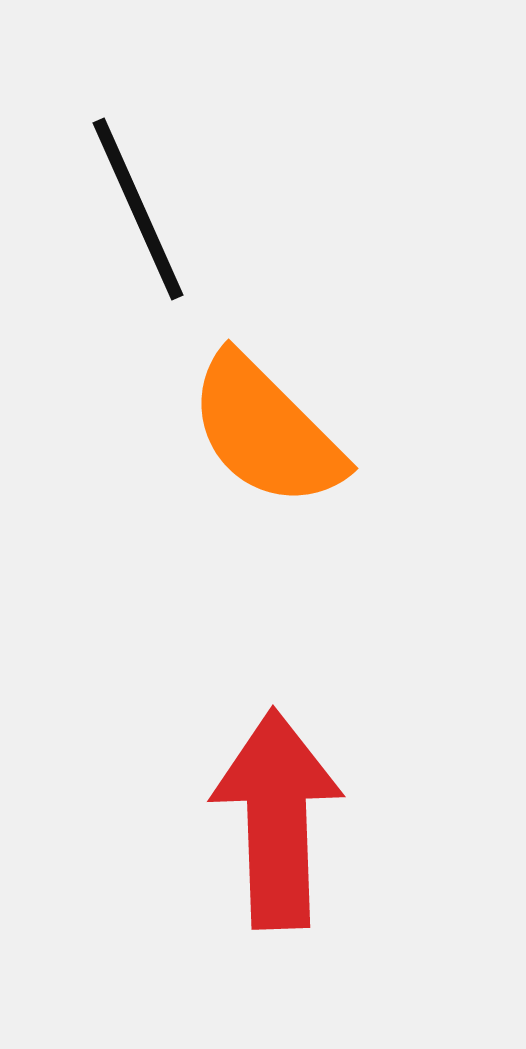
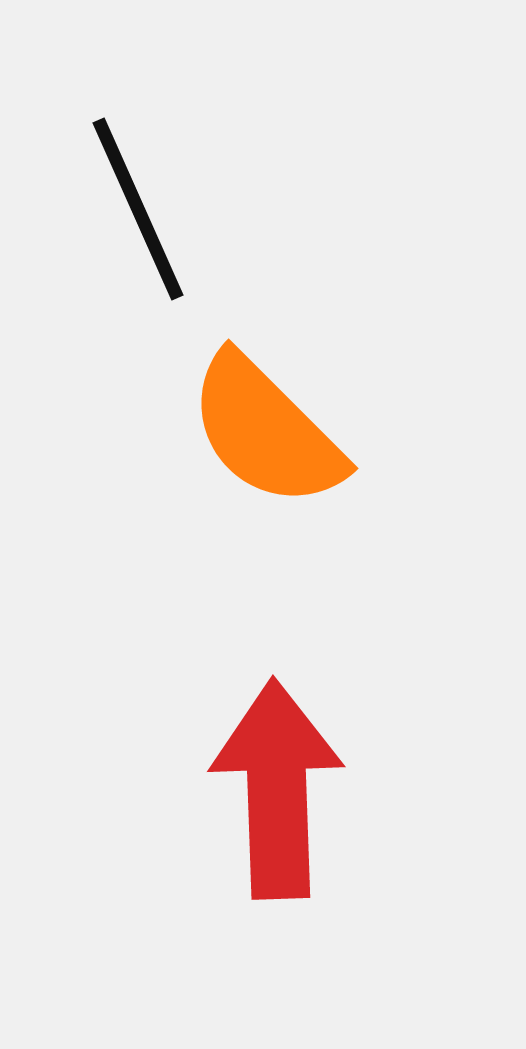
red arrow: moved 30 px up
